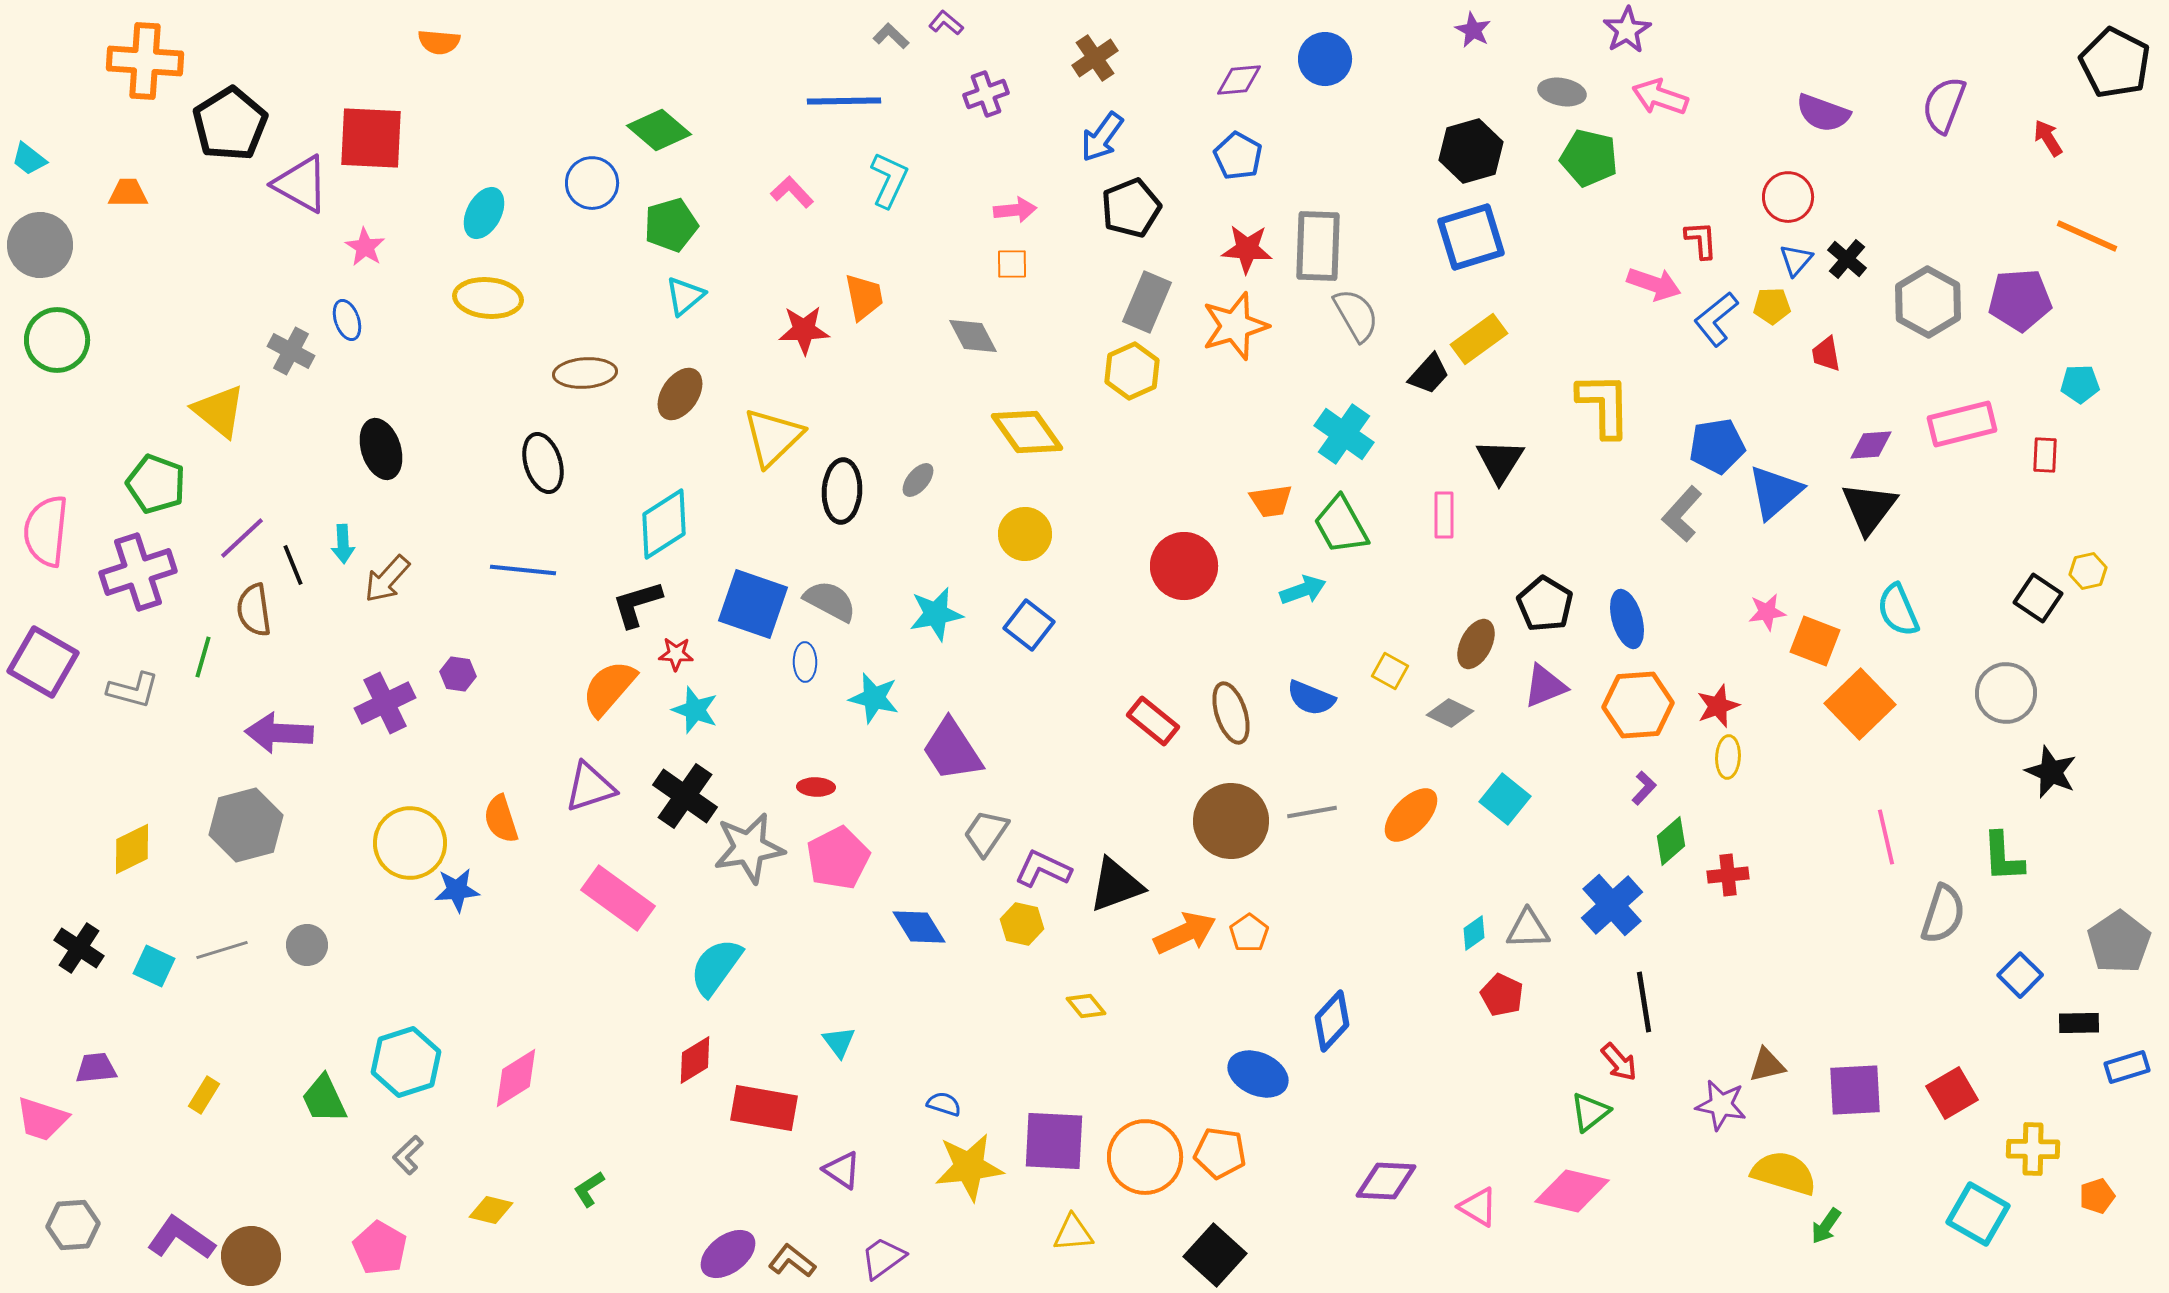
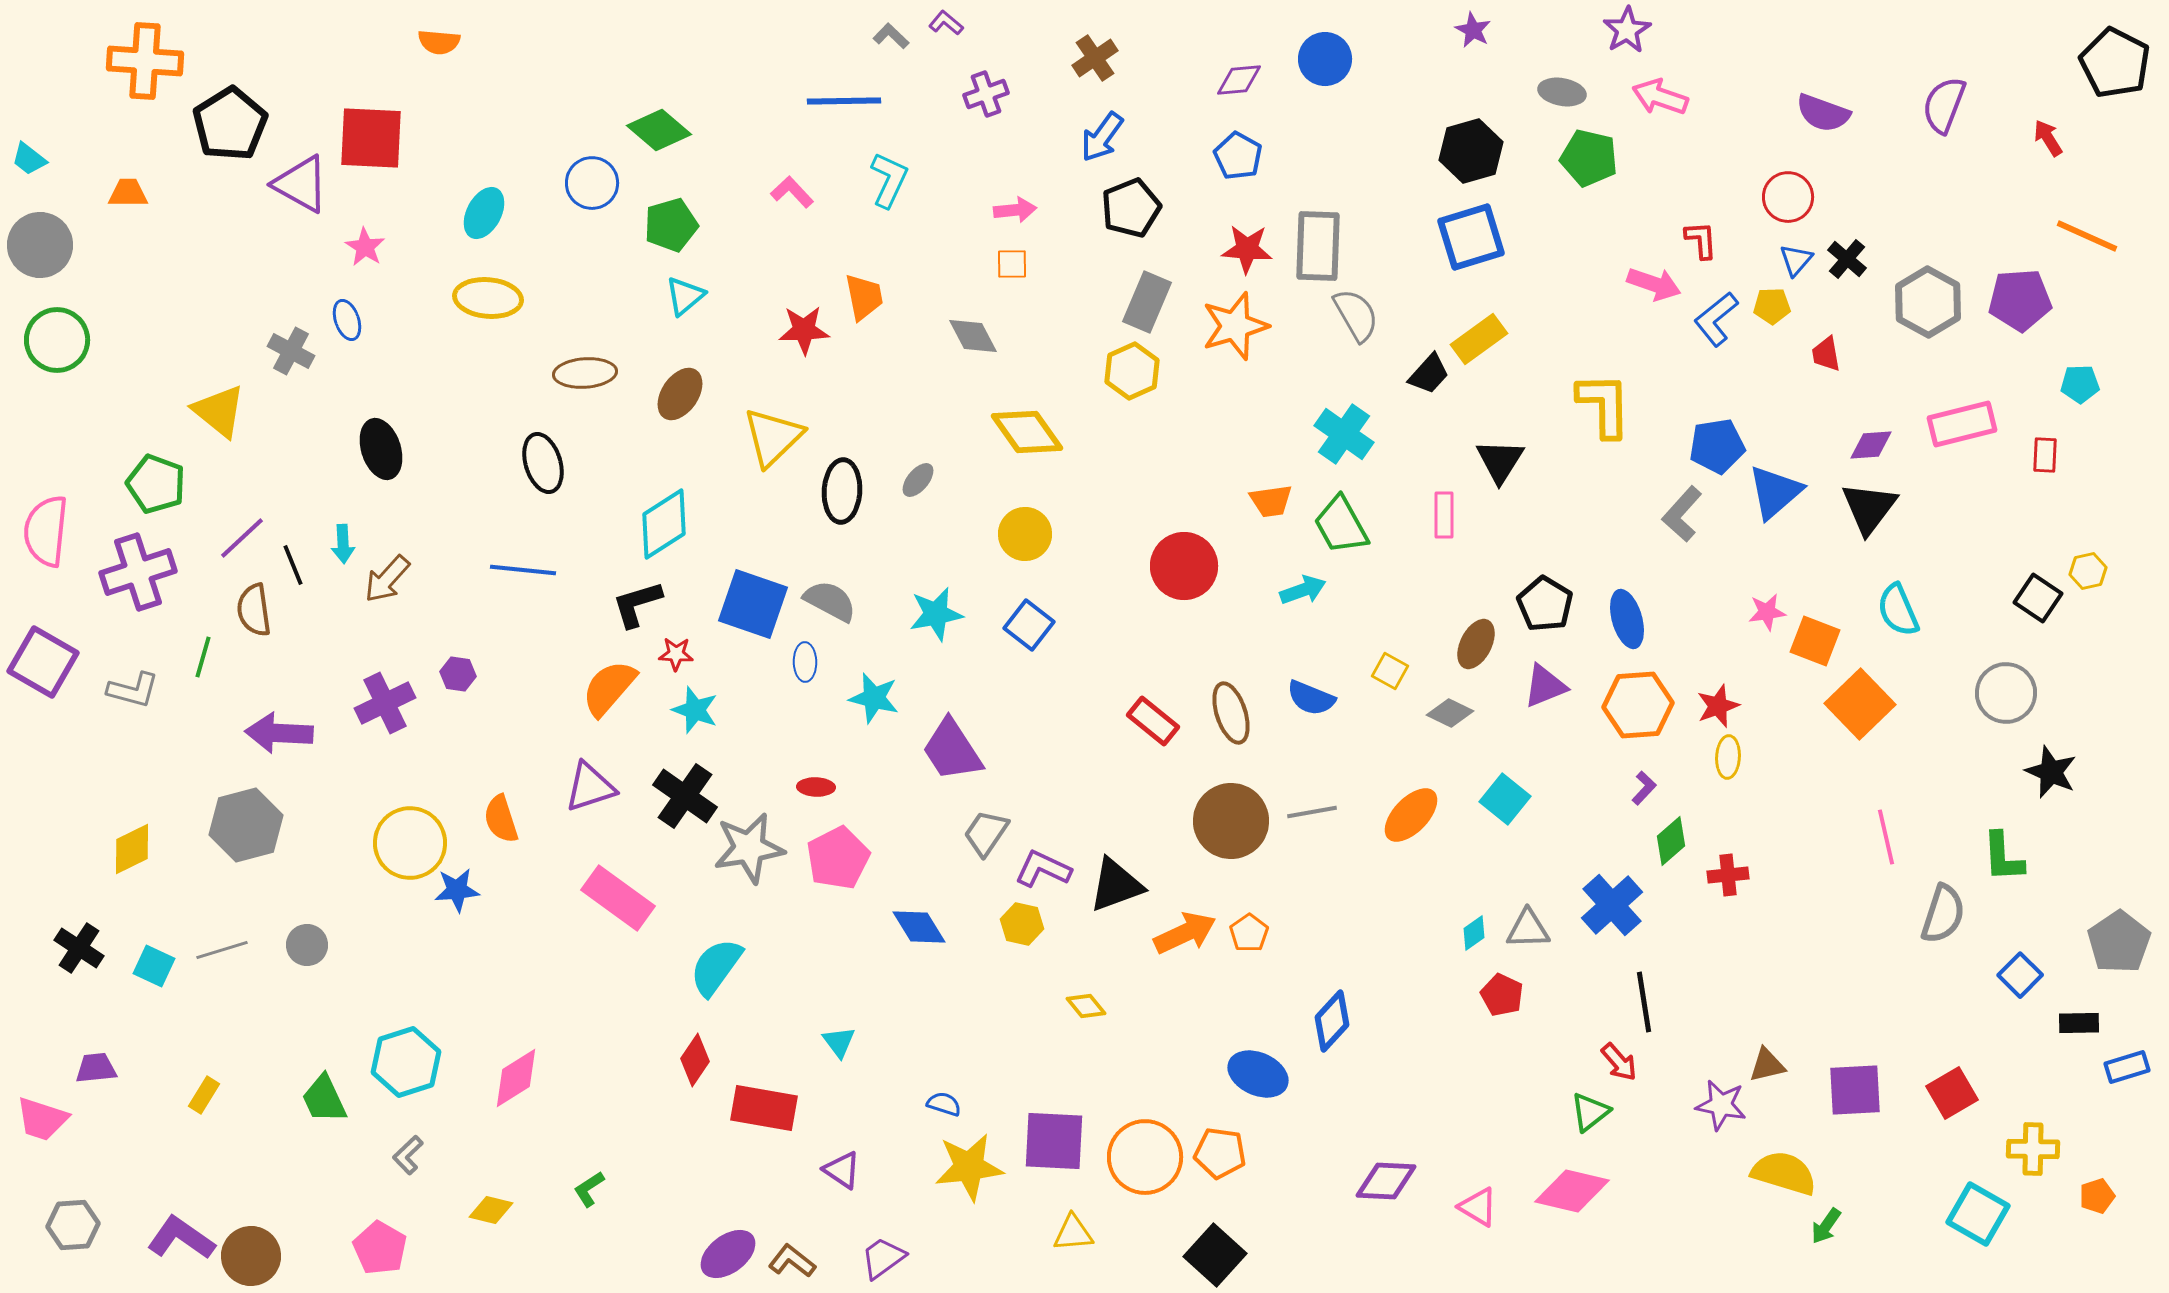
red diamond at (695, 1060): rotated 24 degrees counterclockwise
